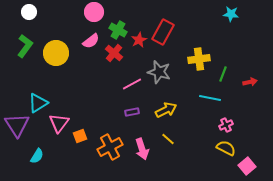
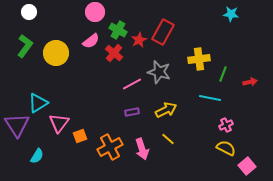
pink circle: moved 1 px right
